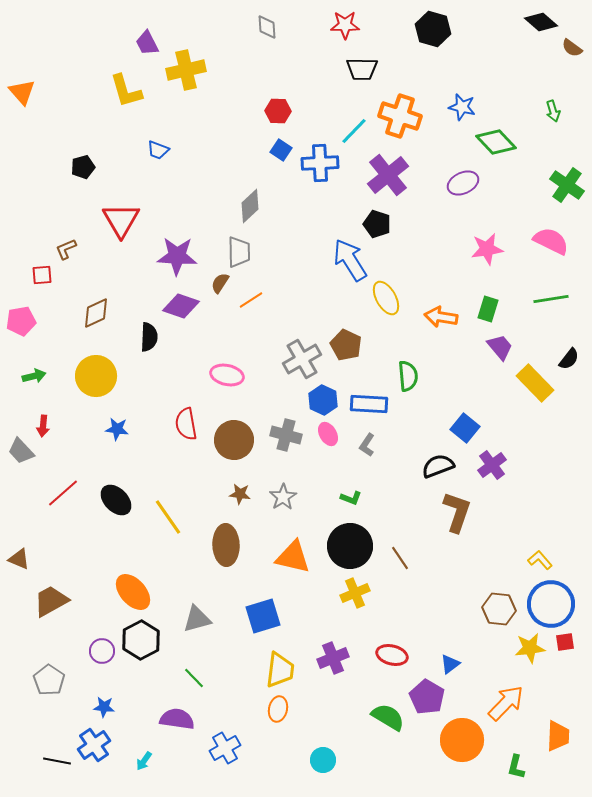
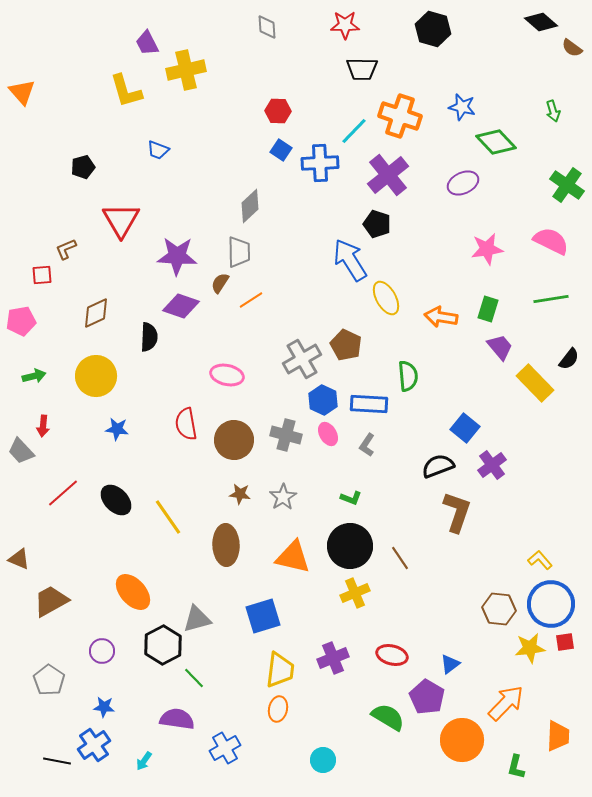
black hexagon at (141, 640): moved 22 px right, 5 px down
